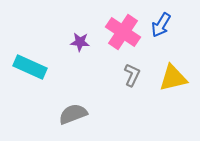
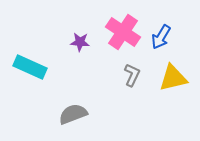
blue arrow: moved 12 px down
